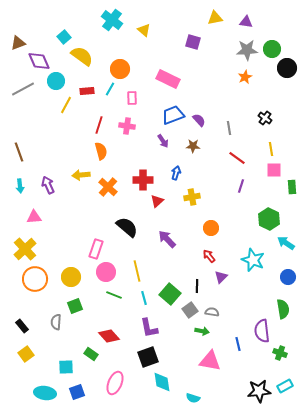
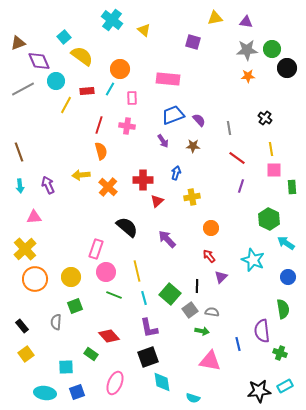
orange star at (245, 77): moved 3 px right, 1 px up; rotated 24 degrees clockwise
pink rectangle at (168, 79): rotated 20 degrees counterclockwise
